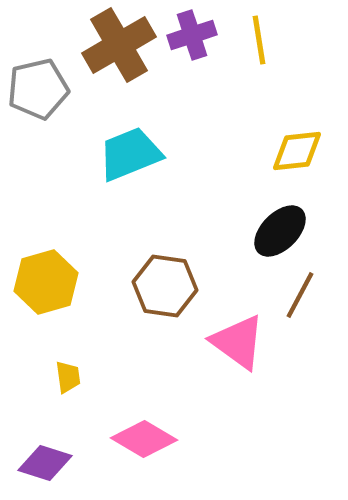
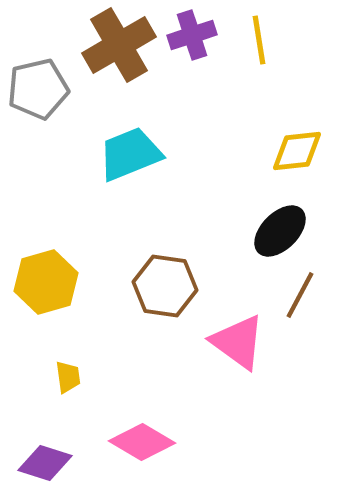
pink diamond: moved 2 px left, 3 px down
